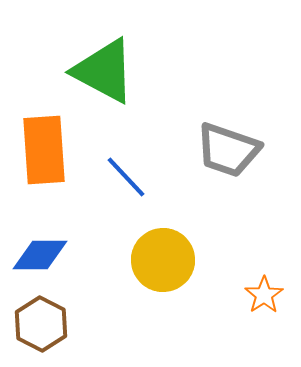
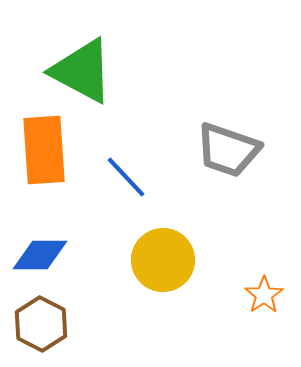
green triangle: moved 22 px left
